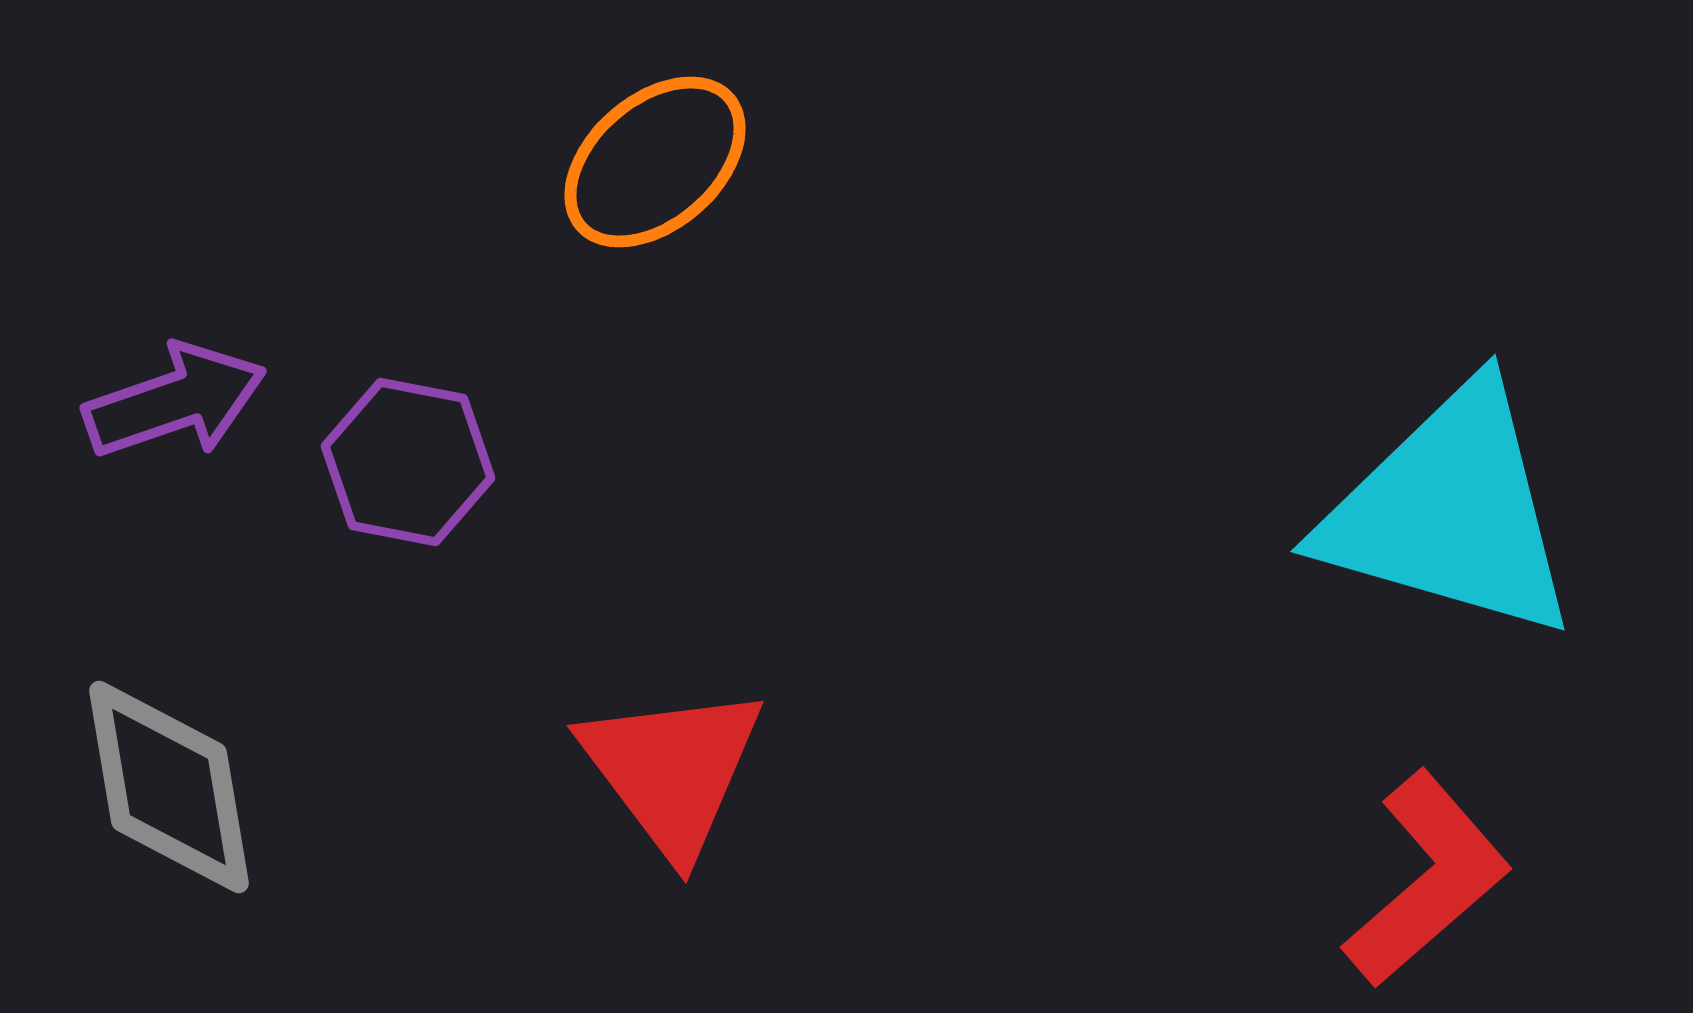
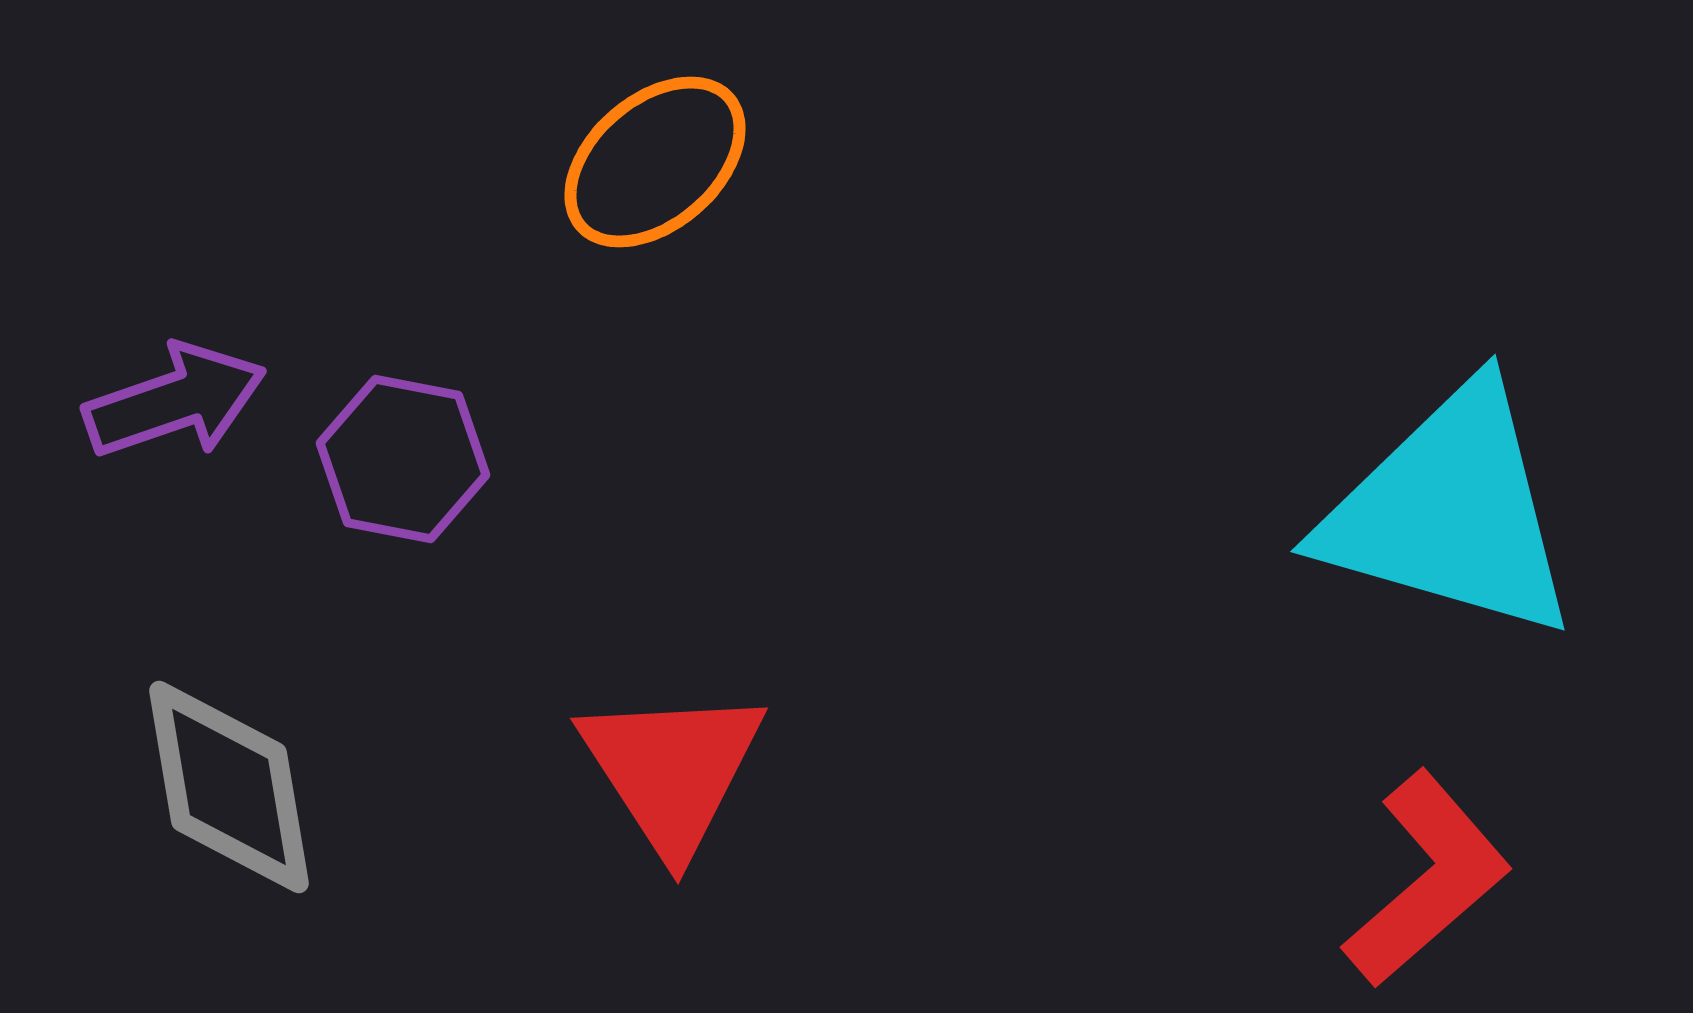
purple hexagon: moved 5 px left, 3 px up
red triangle: rotated 4 degrees clockwise
gray diamond: moved 60 px right
